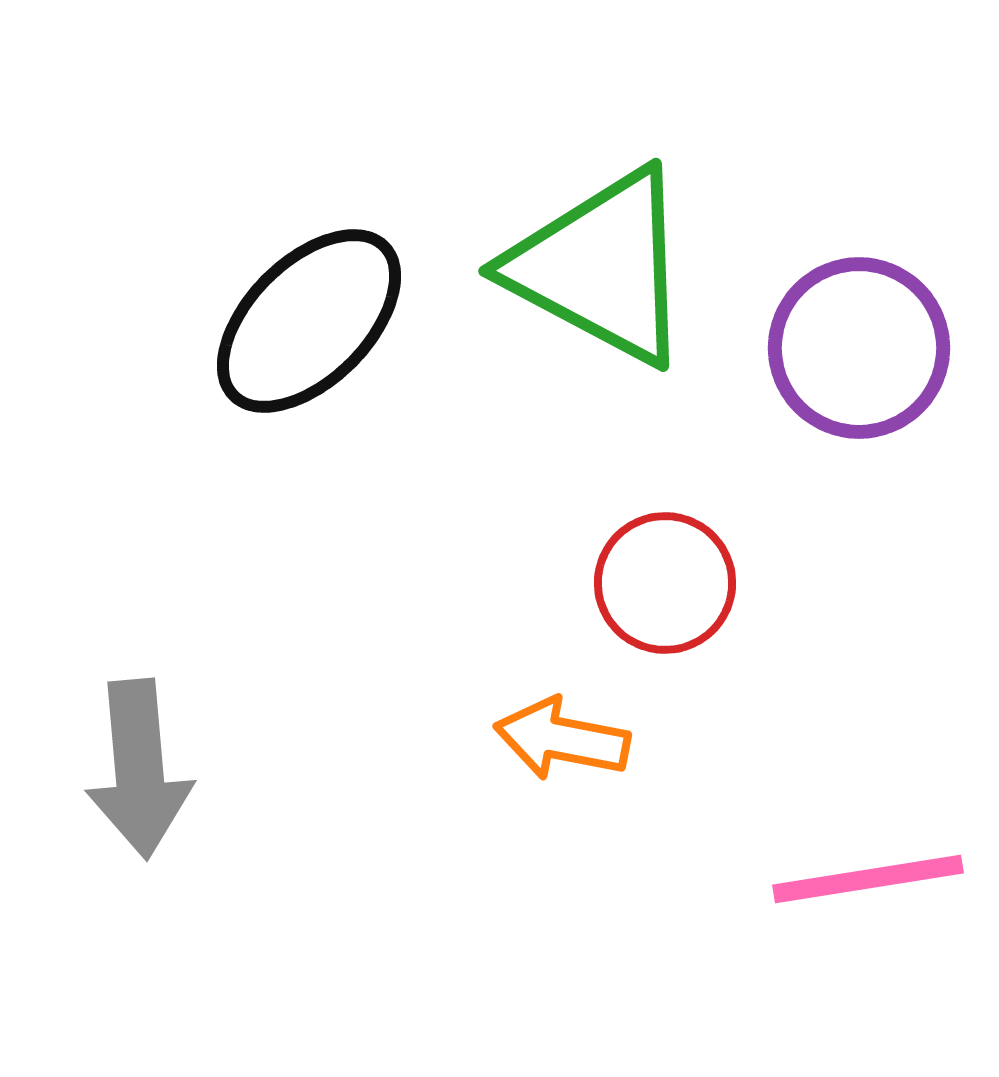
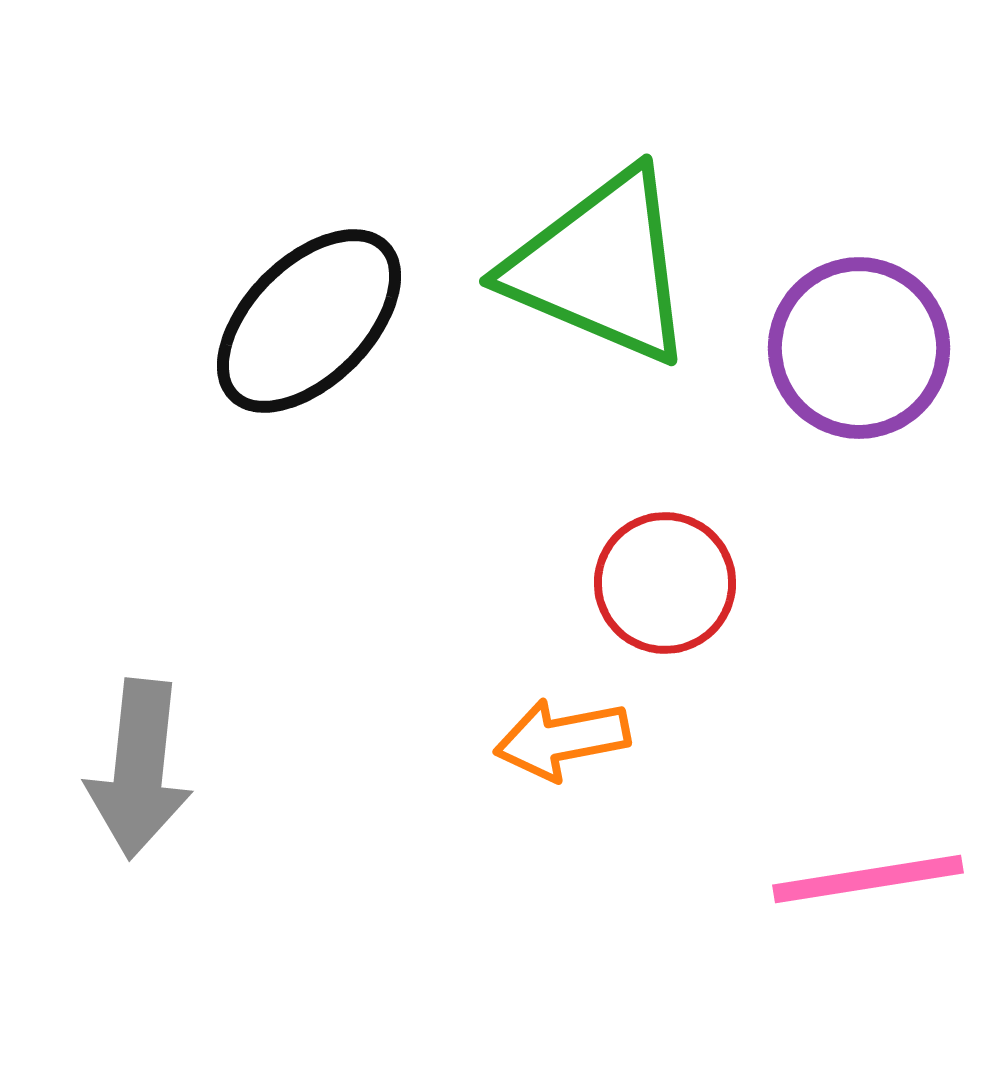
green triangle: rotated 5 degrees counterclockwise
orange arrow: rotated 22 degrees counterclockwise
gray arrow: rotated 11 degrees clockwise
